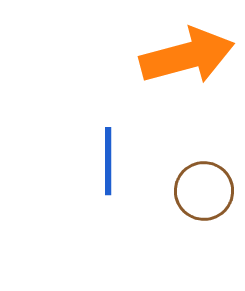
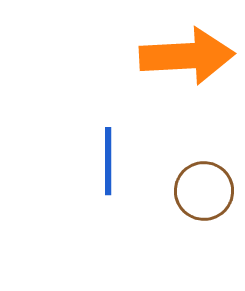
orange arrow: rotated 12 degrees clockwise
